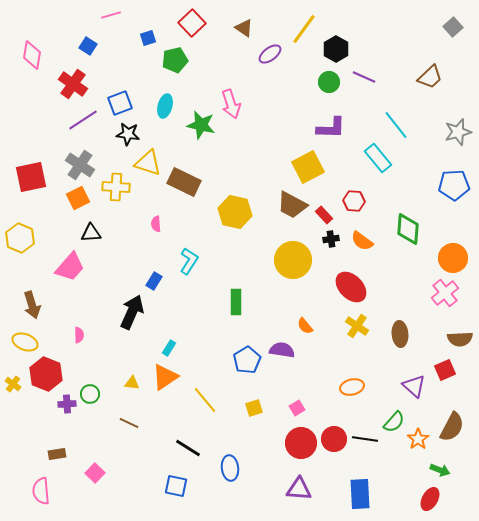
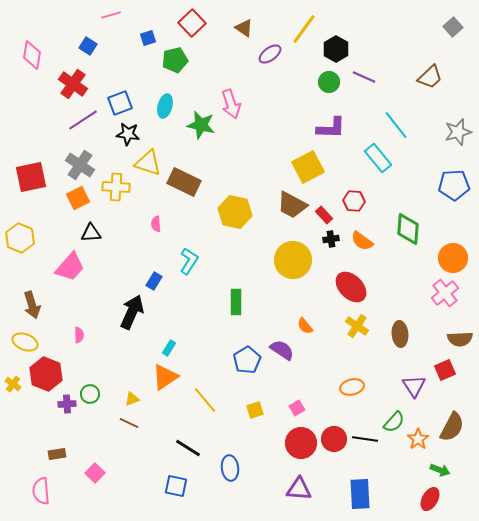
purple semicircle at (282, 350): rotated 25 degrees clockwise
yellow triangle at (132, 383): moved 16 px down; rotated 28 degrees counterclockwise
purple triangle at (414, 386): rotated 15 degrees clockwise
yellow square at (254, 408): moved 1 px right, 2 px down
